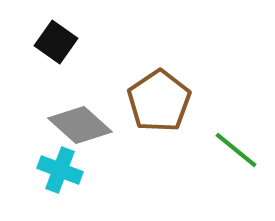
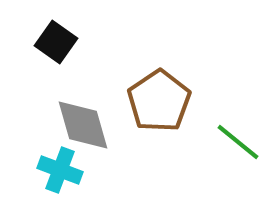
gray diamond: moved 3 px right; rotated 32 degrees clockwise
green line: moved 2 px right, 8 px up
